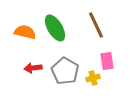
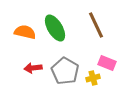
pink rectangle: moved 2 px down; rotated 60 degrees counterclockwise
